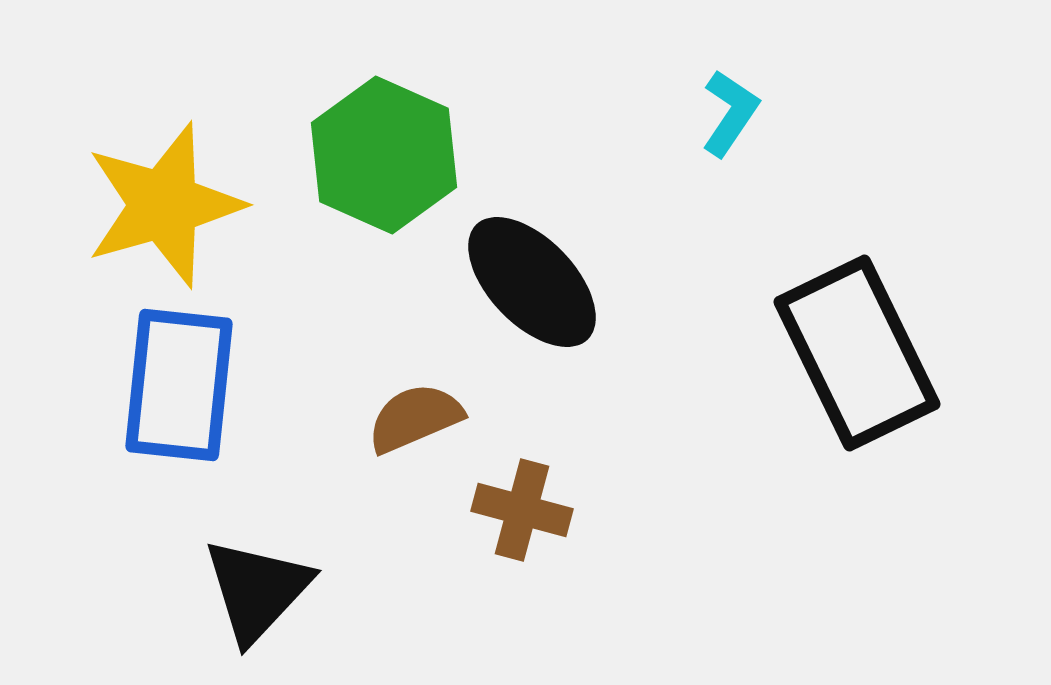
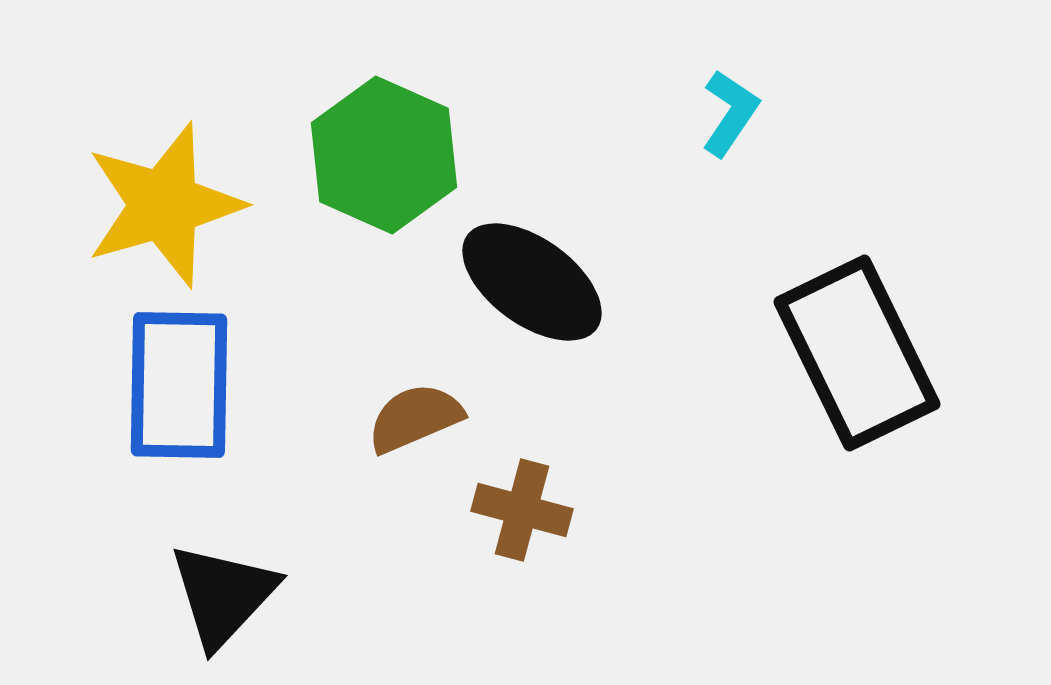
black ellipse: rotated 10 degrees counterclockwise
blue rectangle: rotated 5 degrees counterclockwise
black triangle: moved 34 px left, 5 px down
